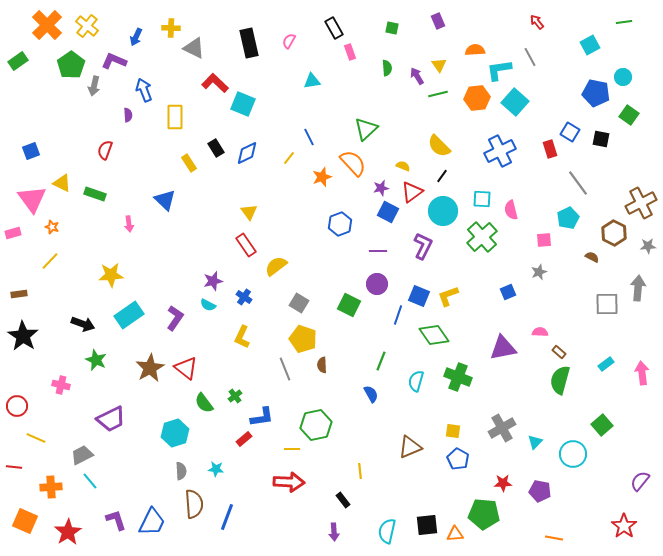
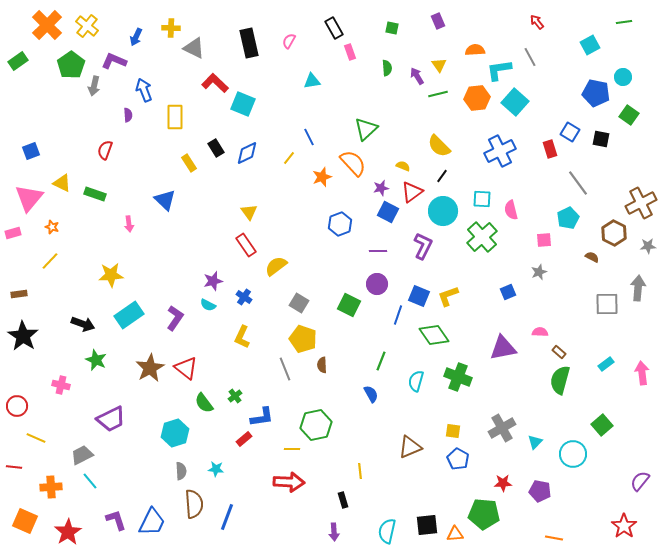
pink triangle at (32, 199): moved 3 px left, 1 px up; rotated 16 degrees clockwise
black rectangle at (343, 500): rotated 21 degrees clockwise
